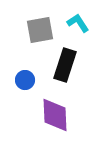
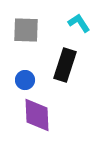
cyan L-shape: moved 1 px right
gray square: moved 14 px left; rotated 12 degrees clockwise
purple diamond: moved 18 px left
